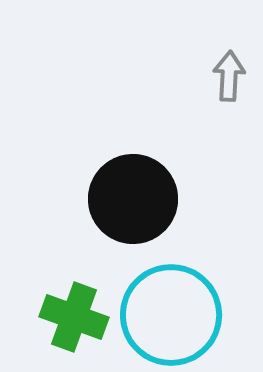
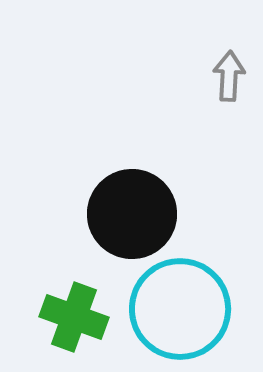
black circle: moved 1 px left, 15 px down
cyan circle: moved 9 px right, 6 px up
